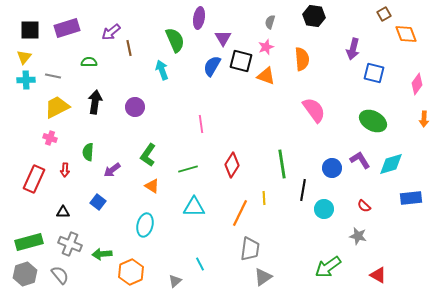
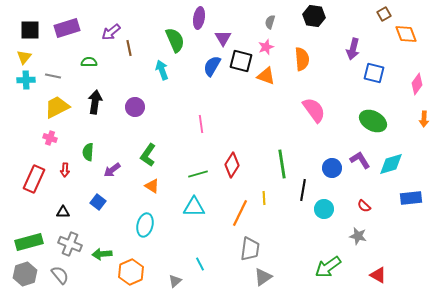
green line at (188, 169): moved 10 px right, 5 px down
